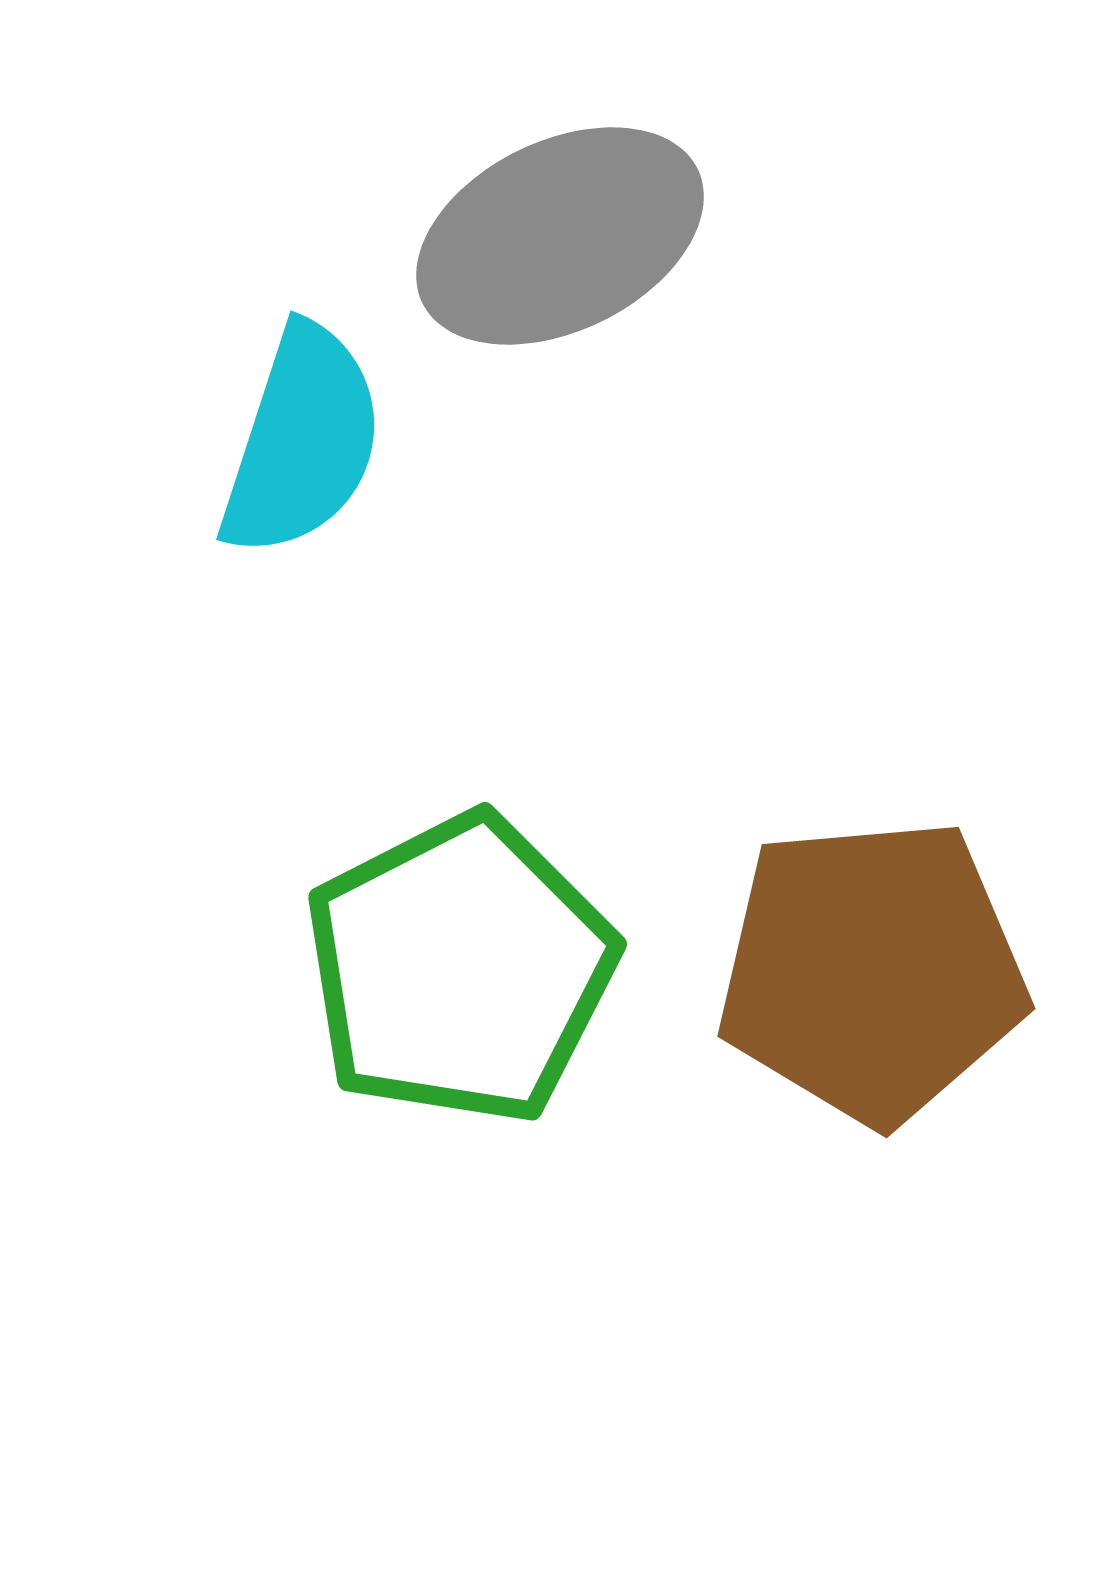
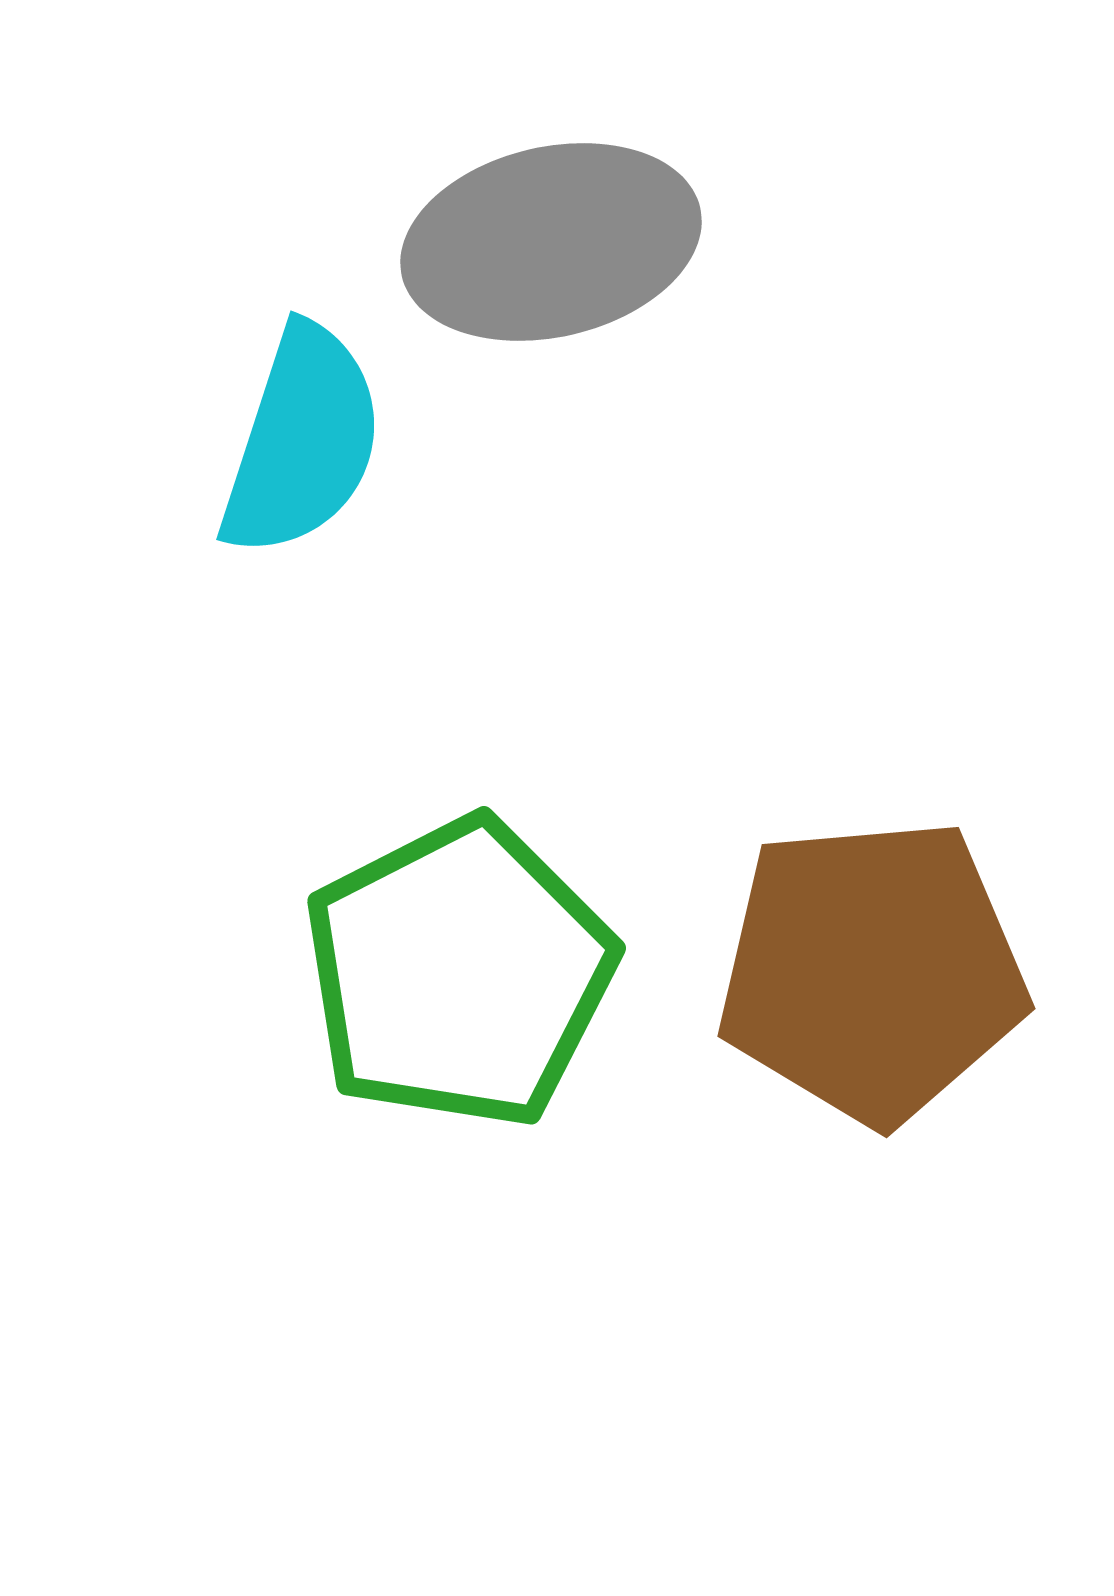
gray ellipse: moved 9 px left, 6 px down; rotated 13 degrees clockwise
green pentagon: moved 1 px left, 4 px down
